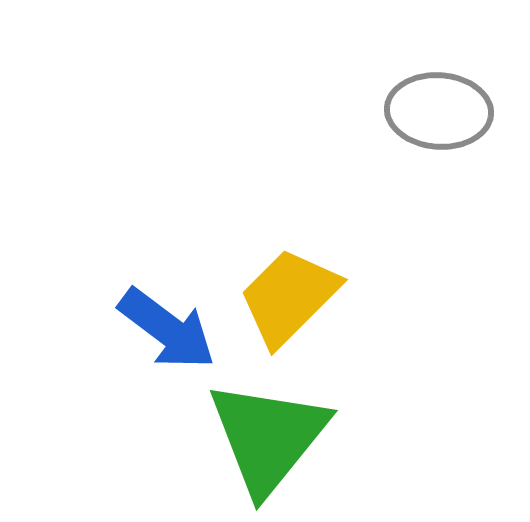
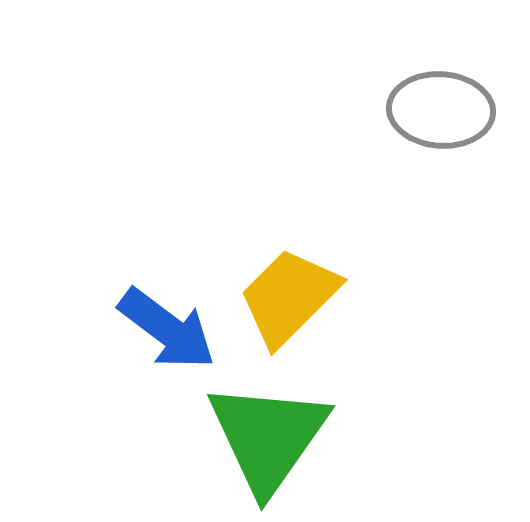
gray ellipse: moved 2 px right, 1 px up
green triangle: rotated 4 degrees counterclockwise
